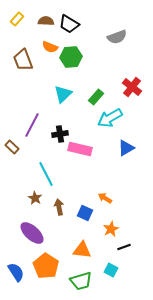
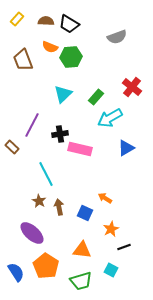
brown star: moved 4 px right, 3 px down
